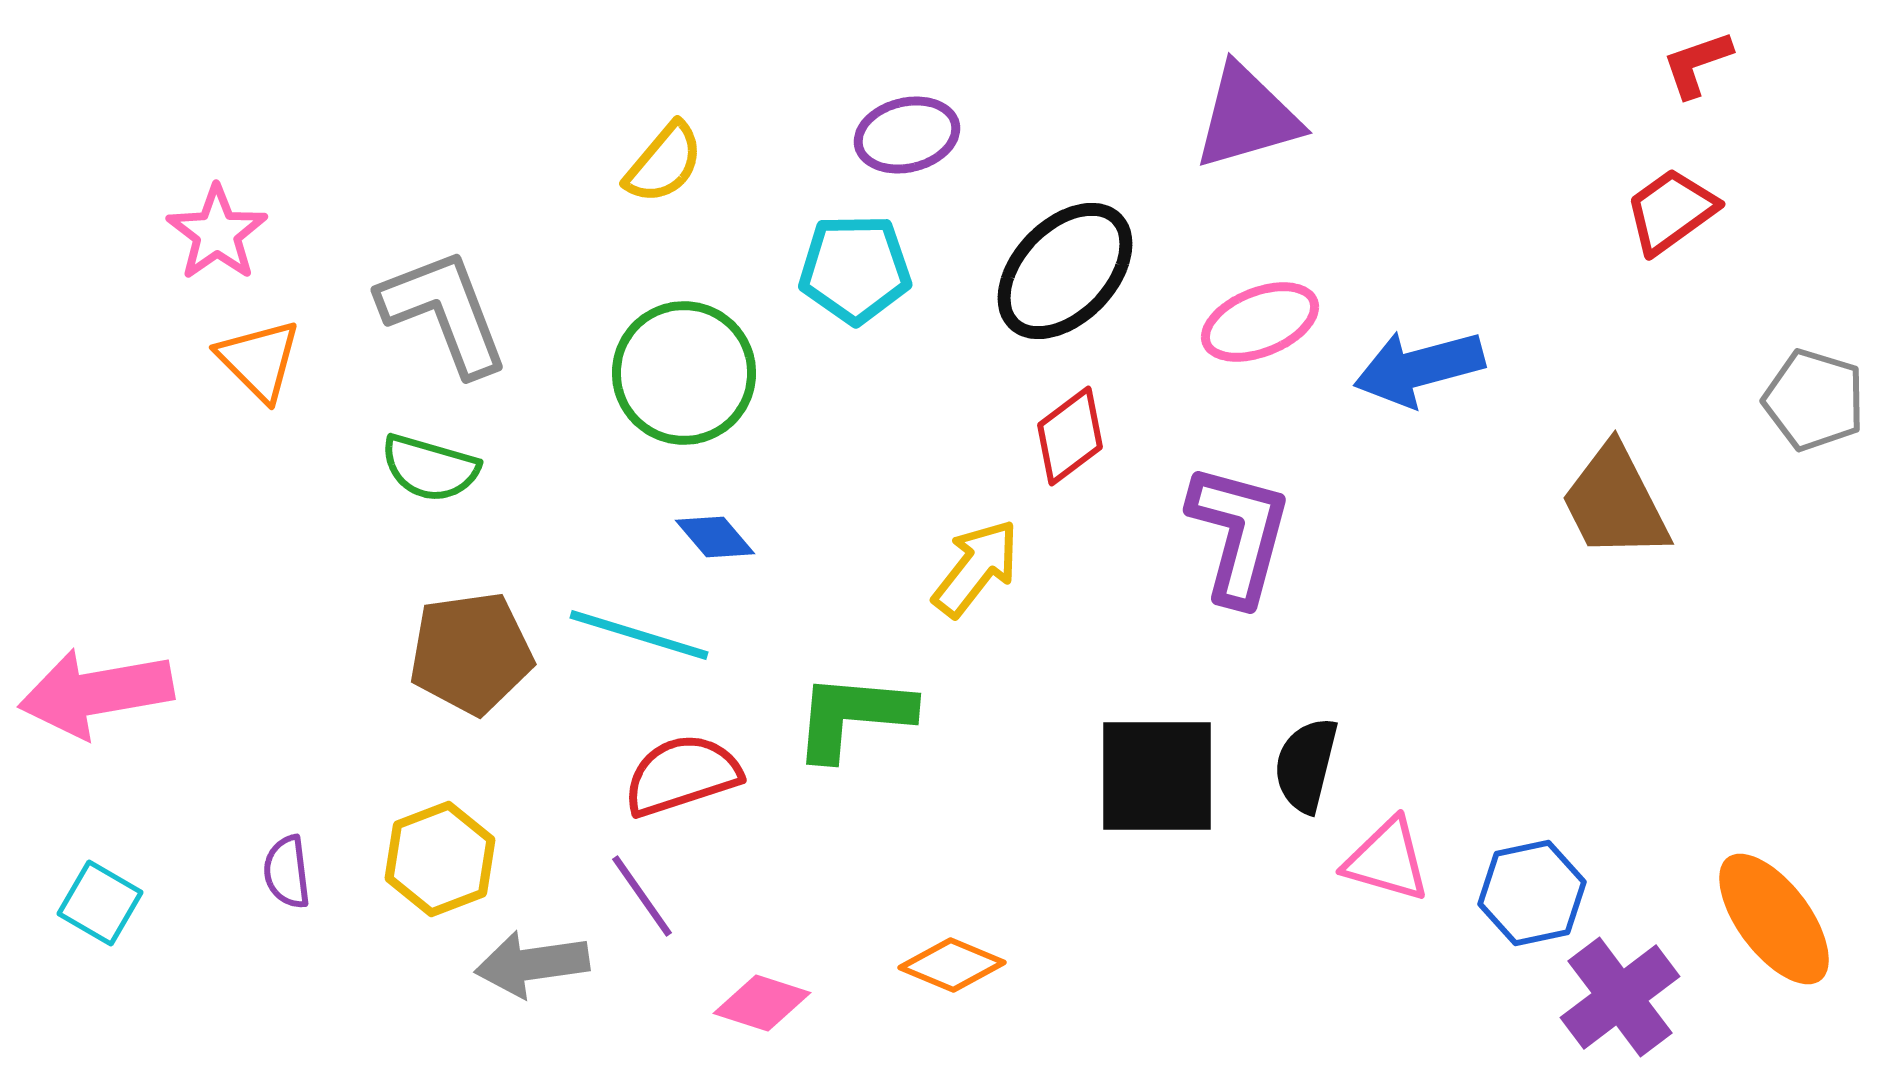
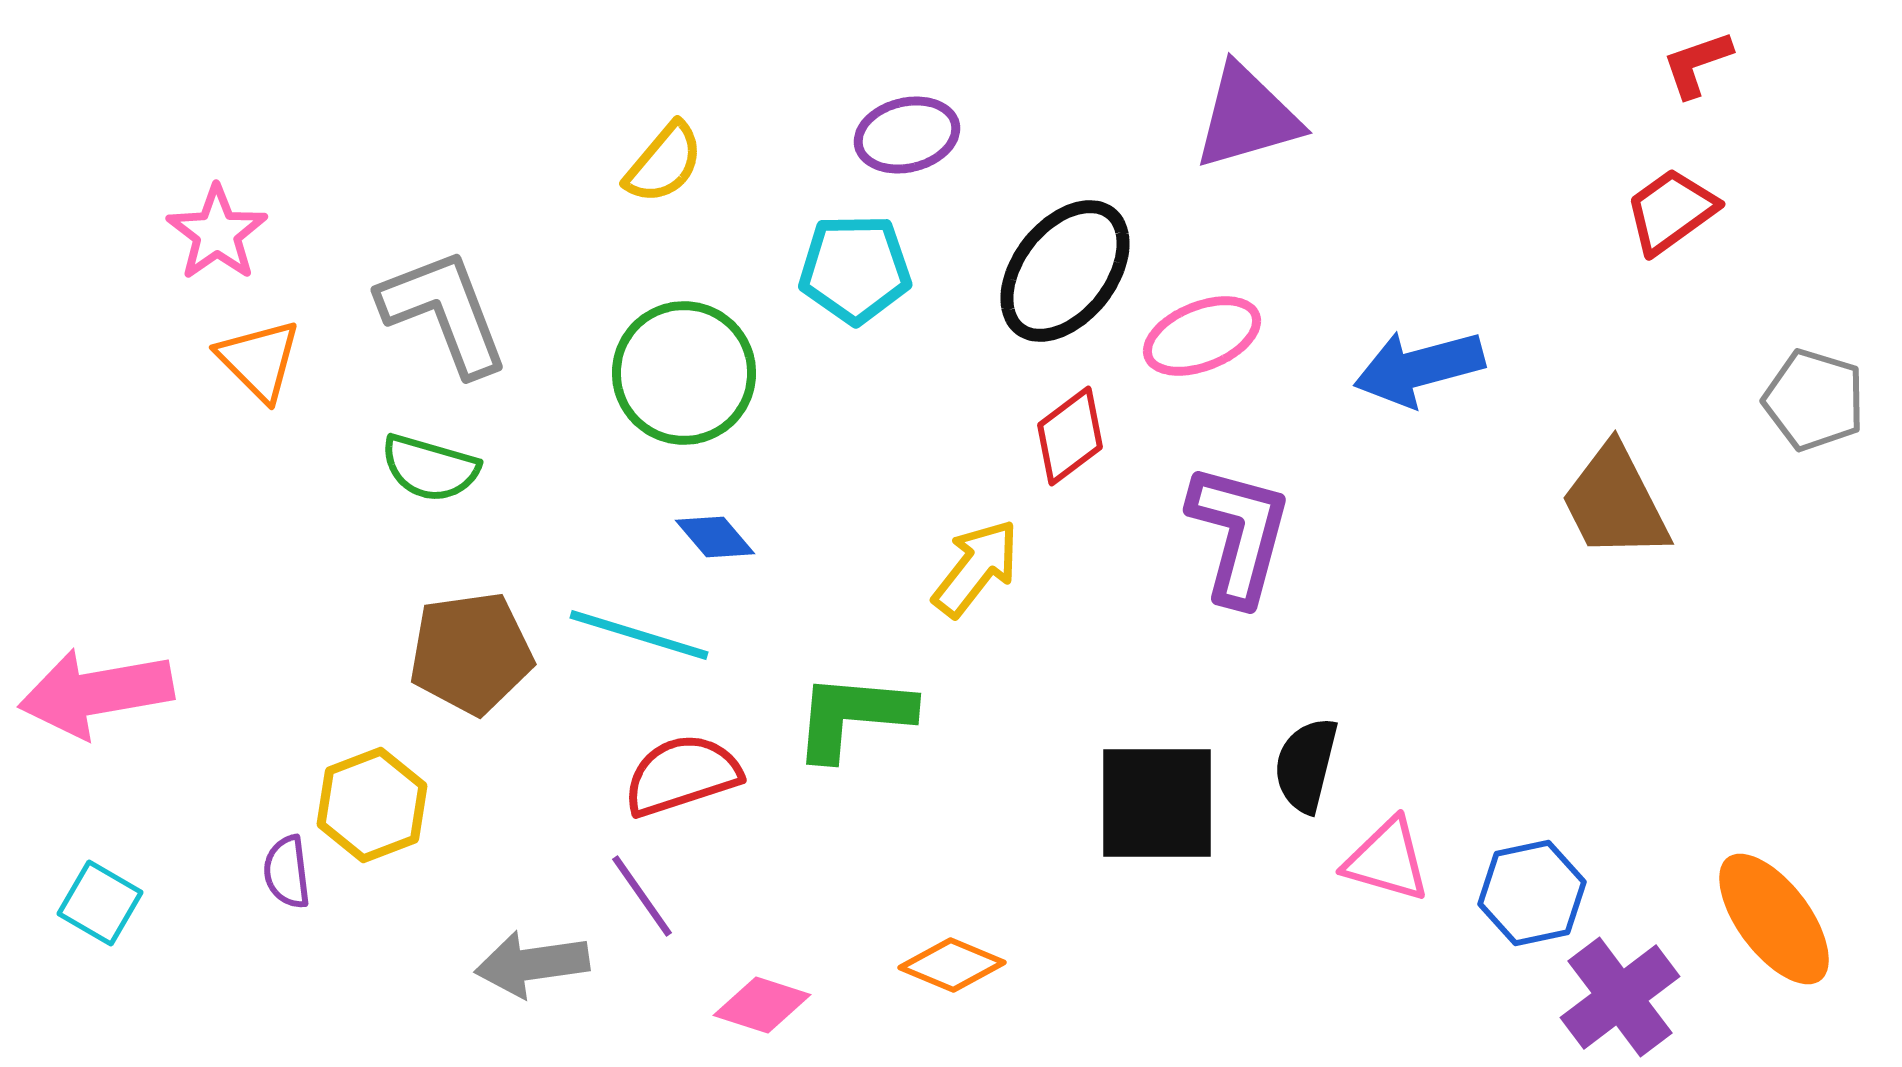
black ellipse: rotated 6 degrees counterclockwise
pink ellipse: moved 58 px left, 14 px down
black square: moved 27 px down
yellow hexagon: moved 68 px left, 54 px up
pink diamond: moved 2 px down
